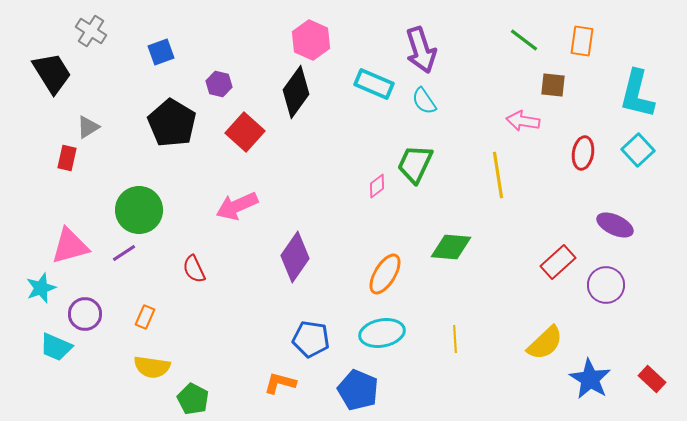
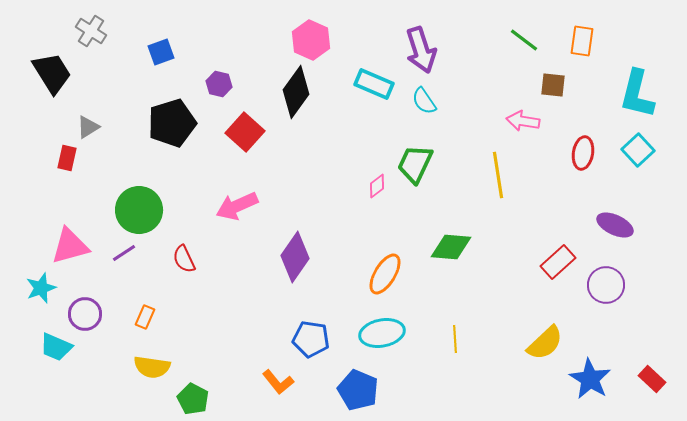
black pentagon at (172, 123): rotated 24 degrees clockwise
red semicircle at (194, 269): moved 10 px left, 10 px up
orange L-shape at (280, 383): moved 2 px left, 1 px up; rotated 144 degrees counterclockwise
